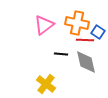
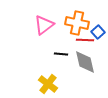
blue square: rotated 16 degrees clockwise
gray diamond: moved 1 px left
yellow cross: moved 2 px right
